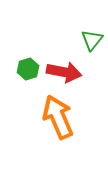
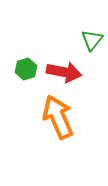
green hexagon: moved 2 px left
